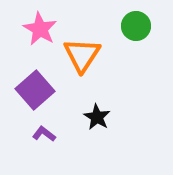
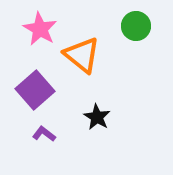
orange triangle: rotated 24 degrees counterclockwise
